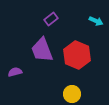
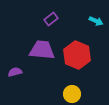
purple trapezoid: rotated 116 degrees clockwise
